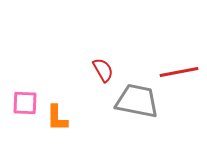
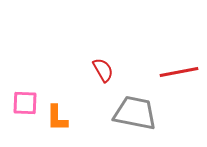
gray trapezoid: moved 2 px left, 12 px down
